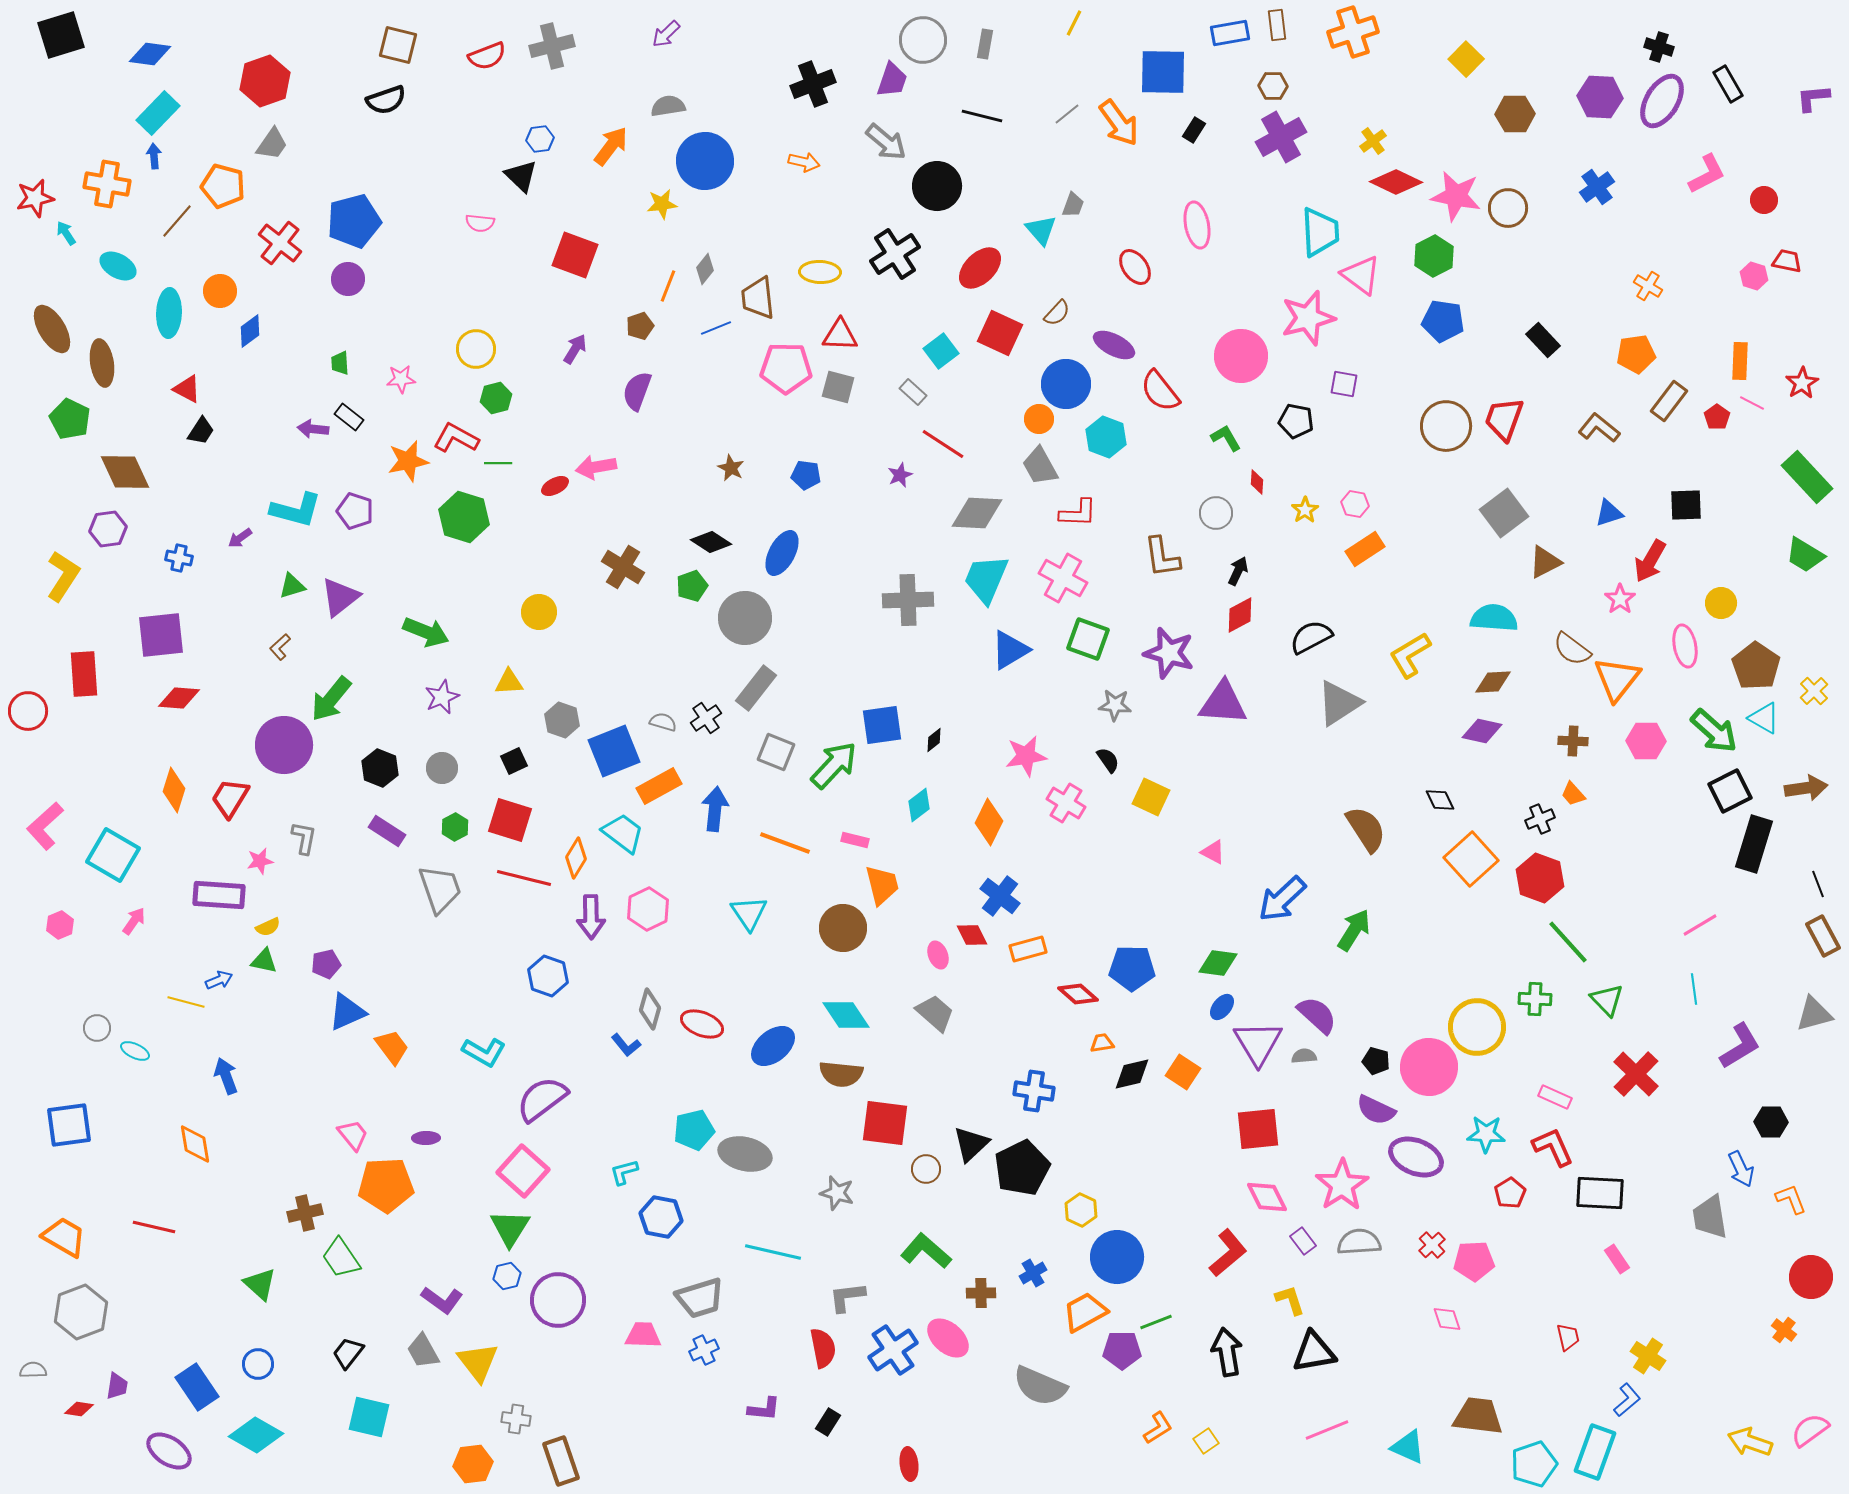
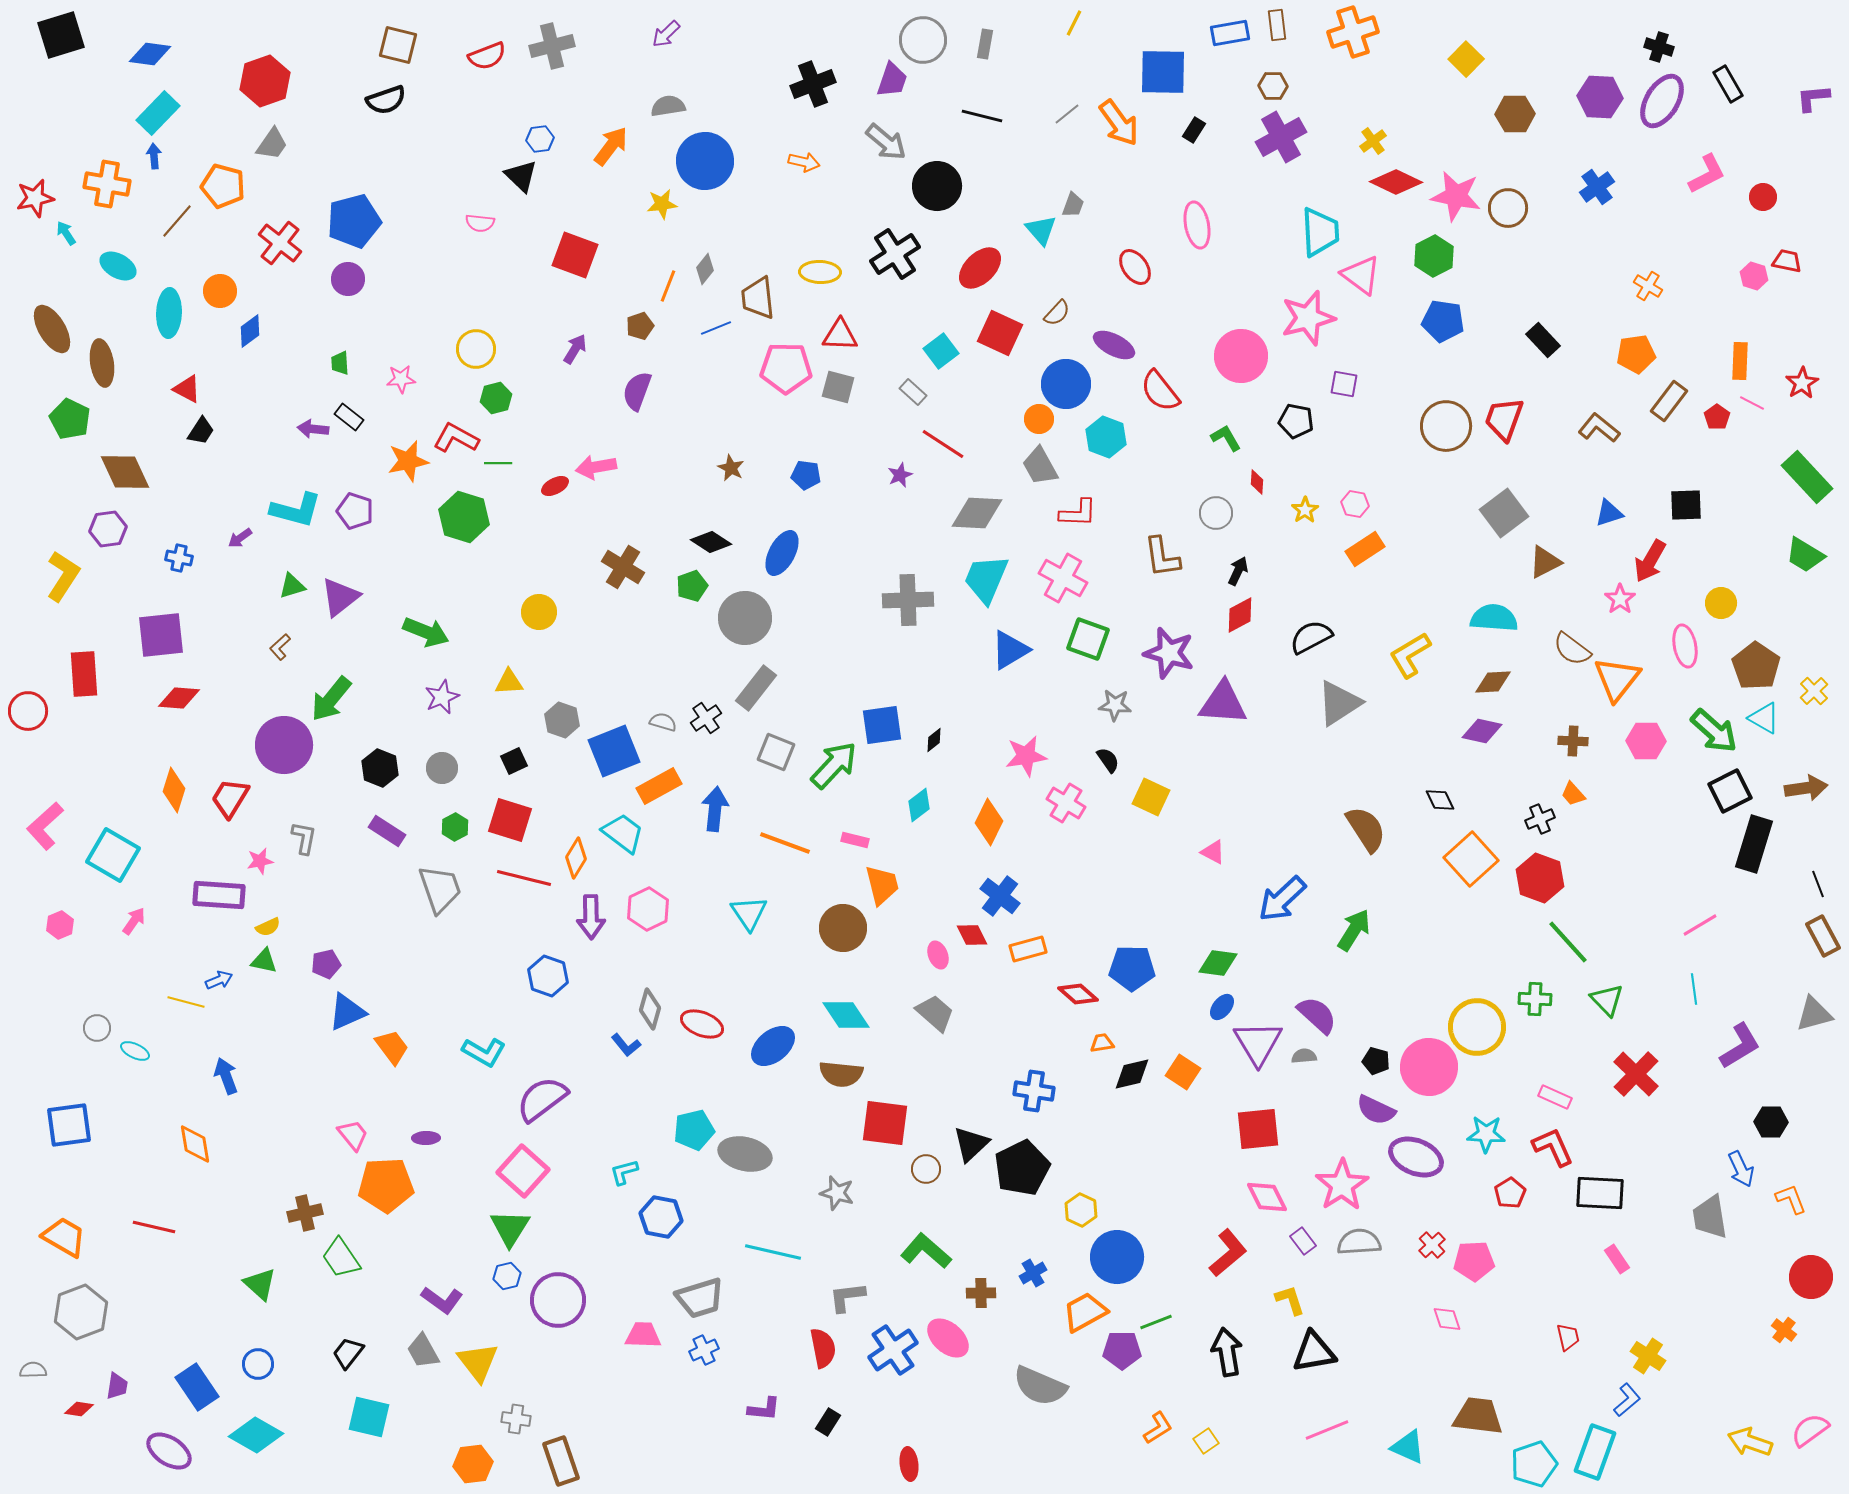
red circle at (1764, 200): moved 1 px left, 3 px up
